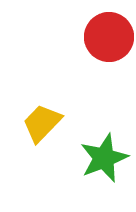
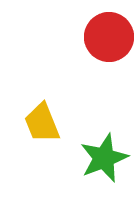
yellow trapezoid: rotated 66 degrees counterclockwise
